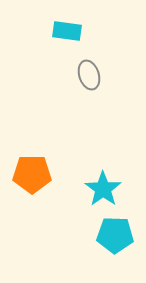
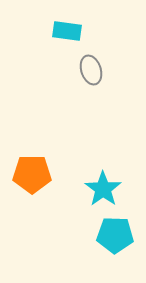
gray ellipse: moved 2 px right, 5 px up
